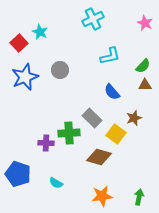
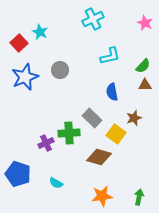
blue semicircle: rotated 30 degrees clockwise
purple cross: rotated 28 degrees counterclockwise
